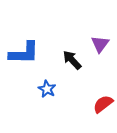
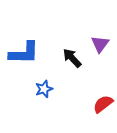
black arrow: moved 2 px up
blue star: moved 3 px left; rotated 24 degrees clockwise
